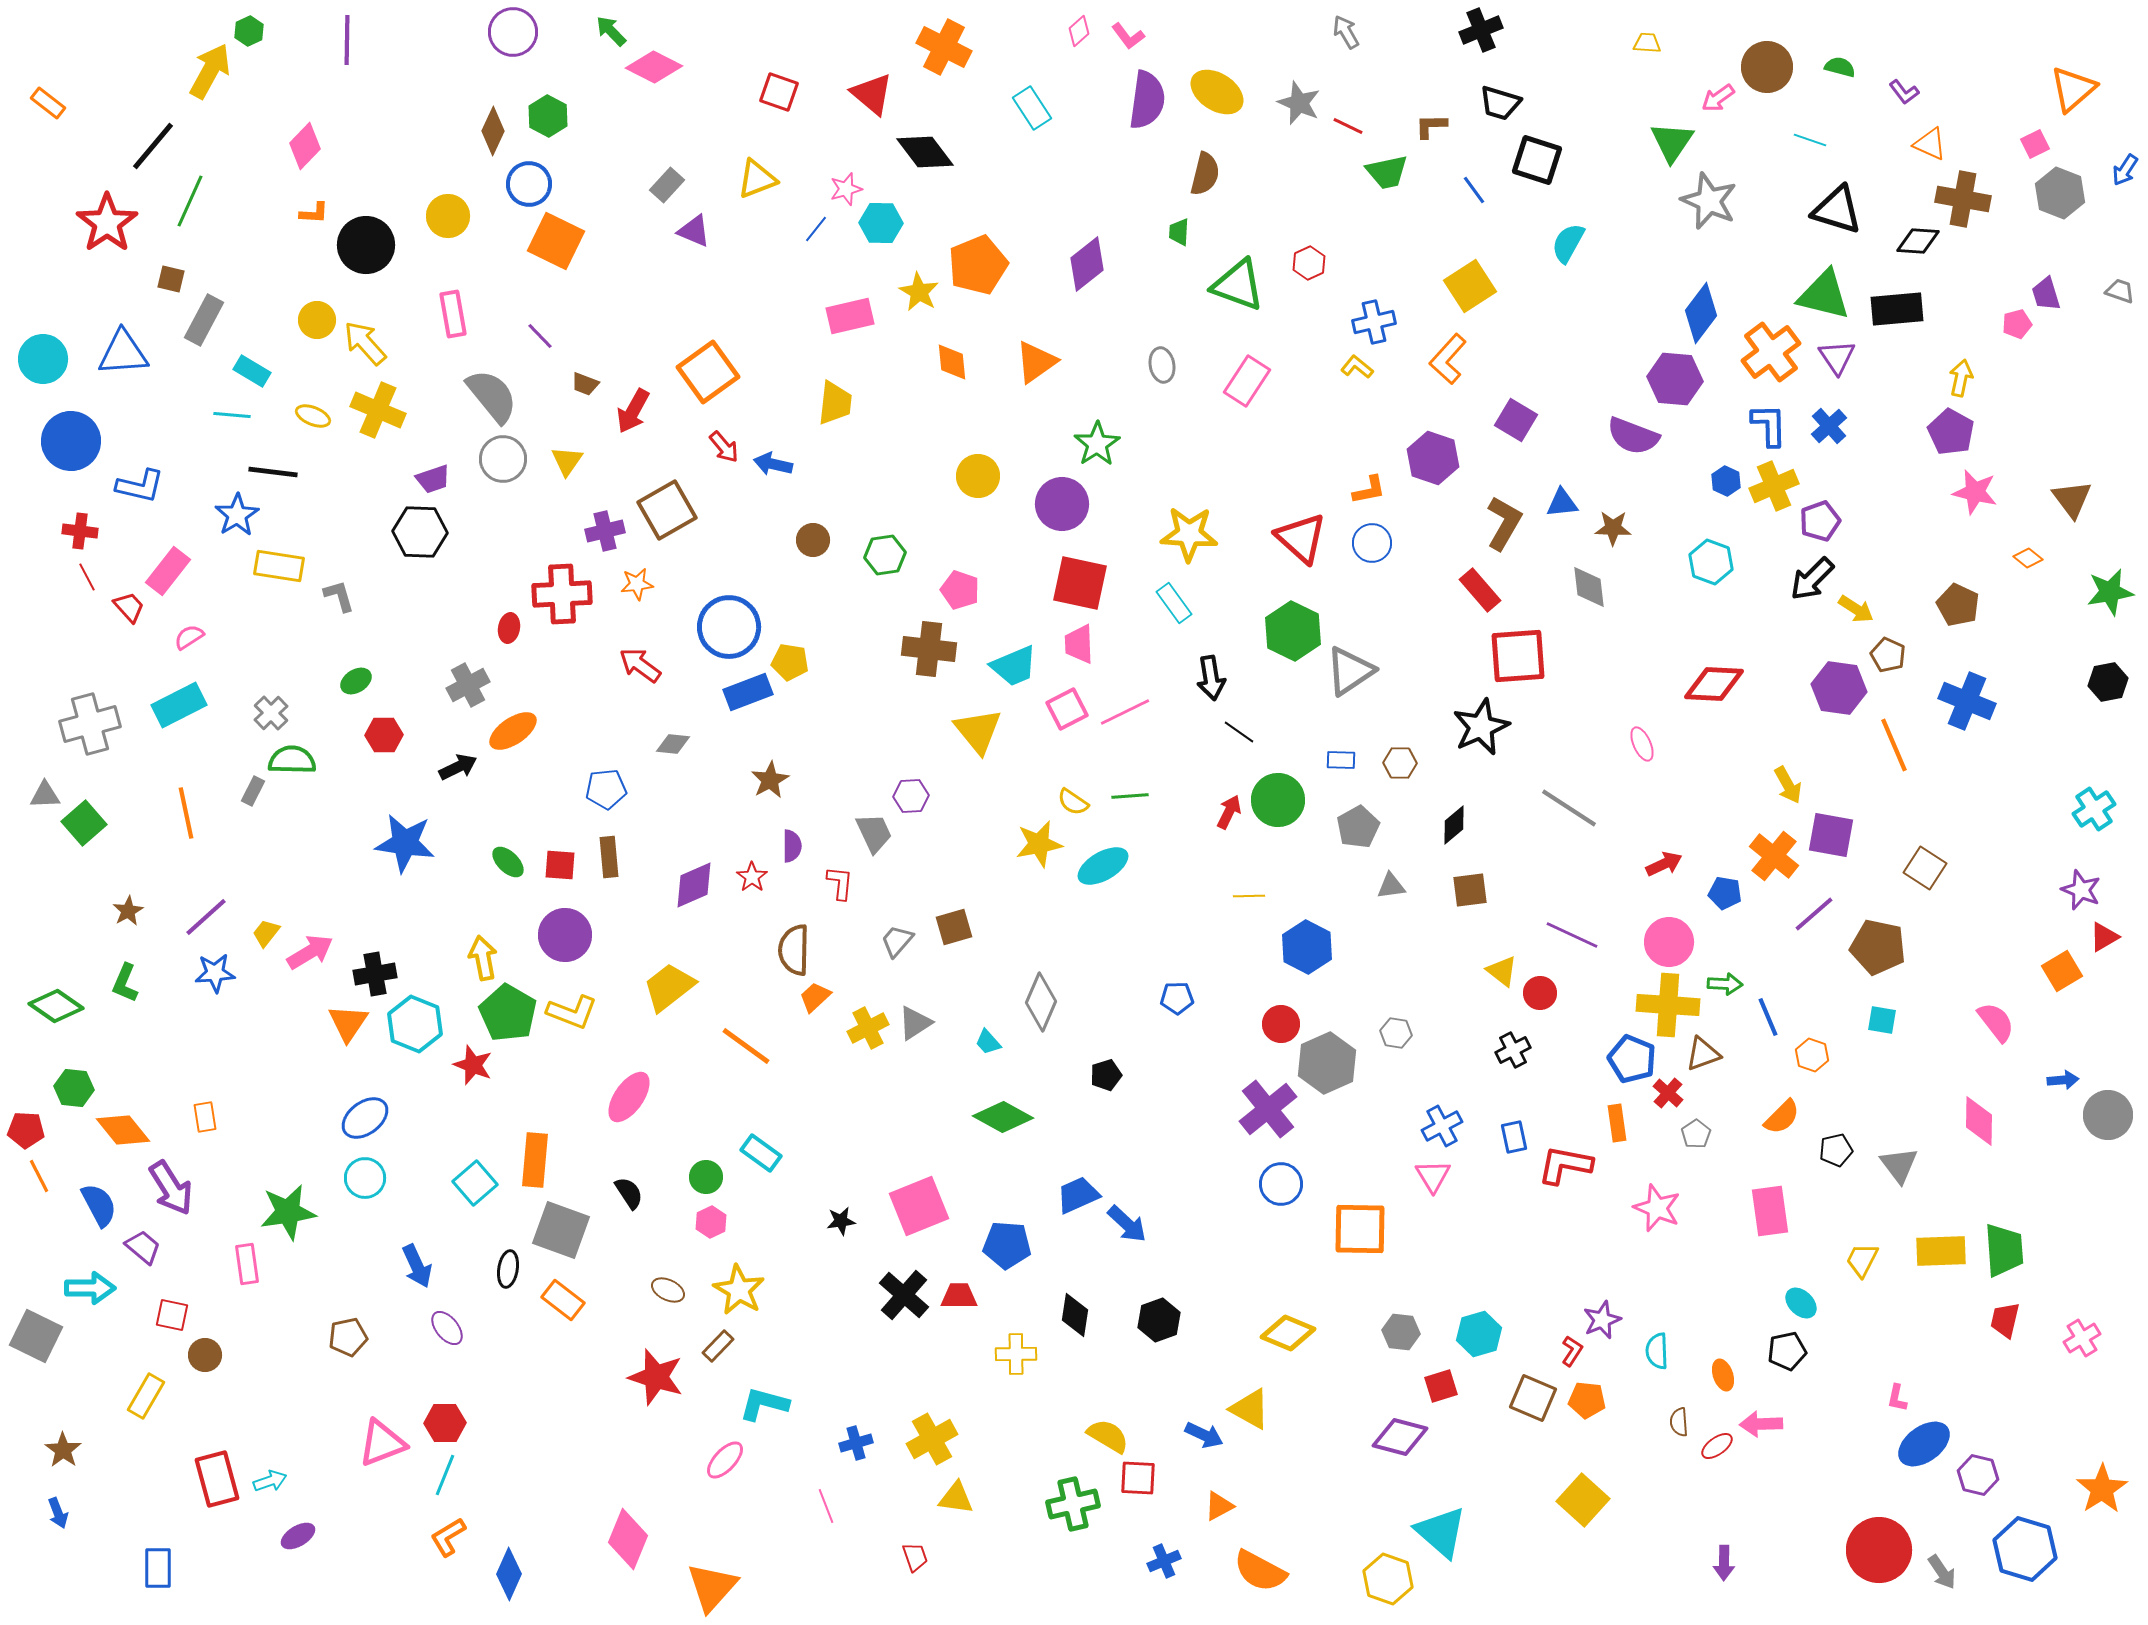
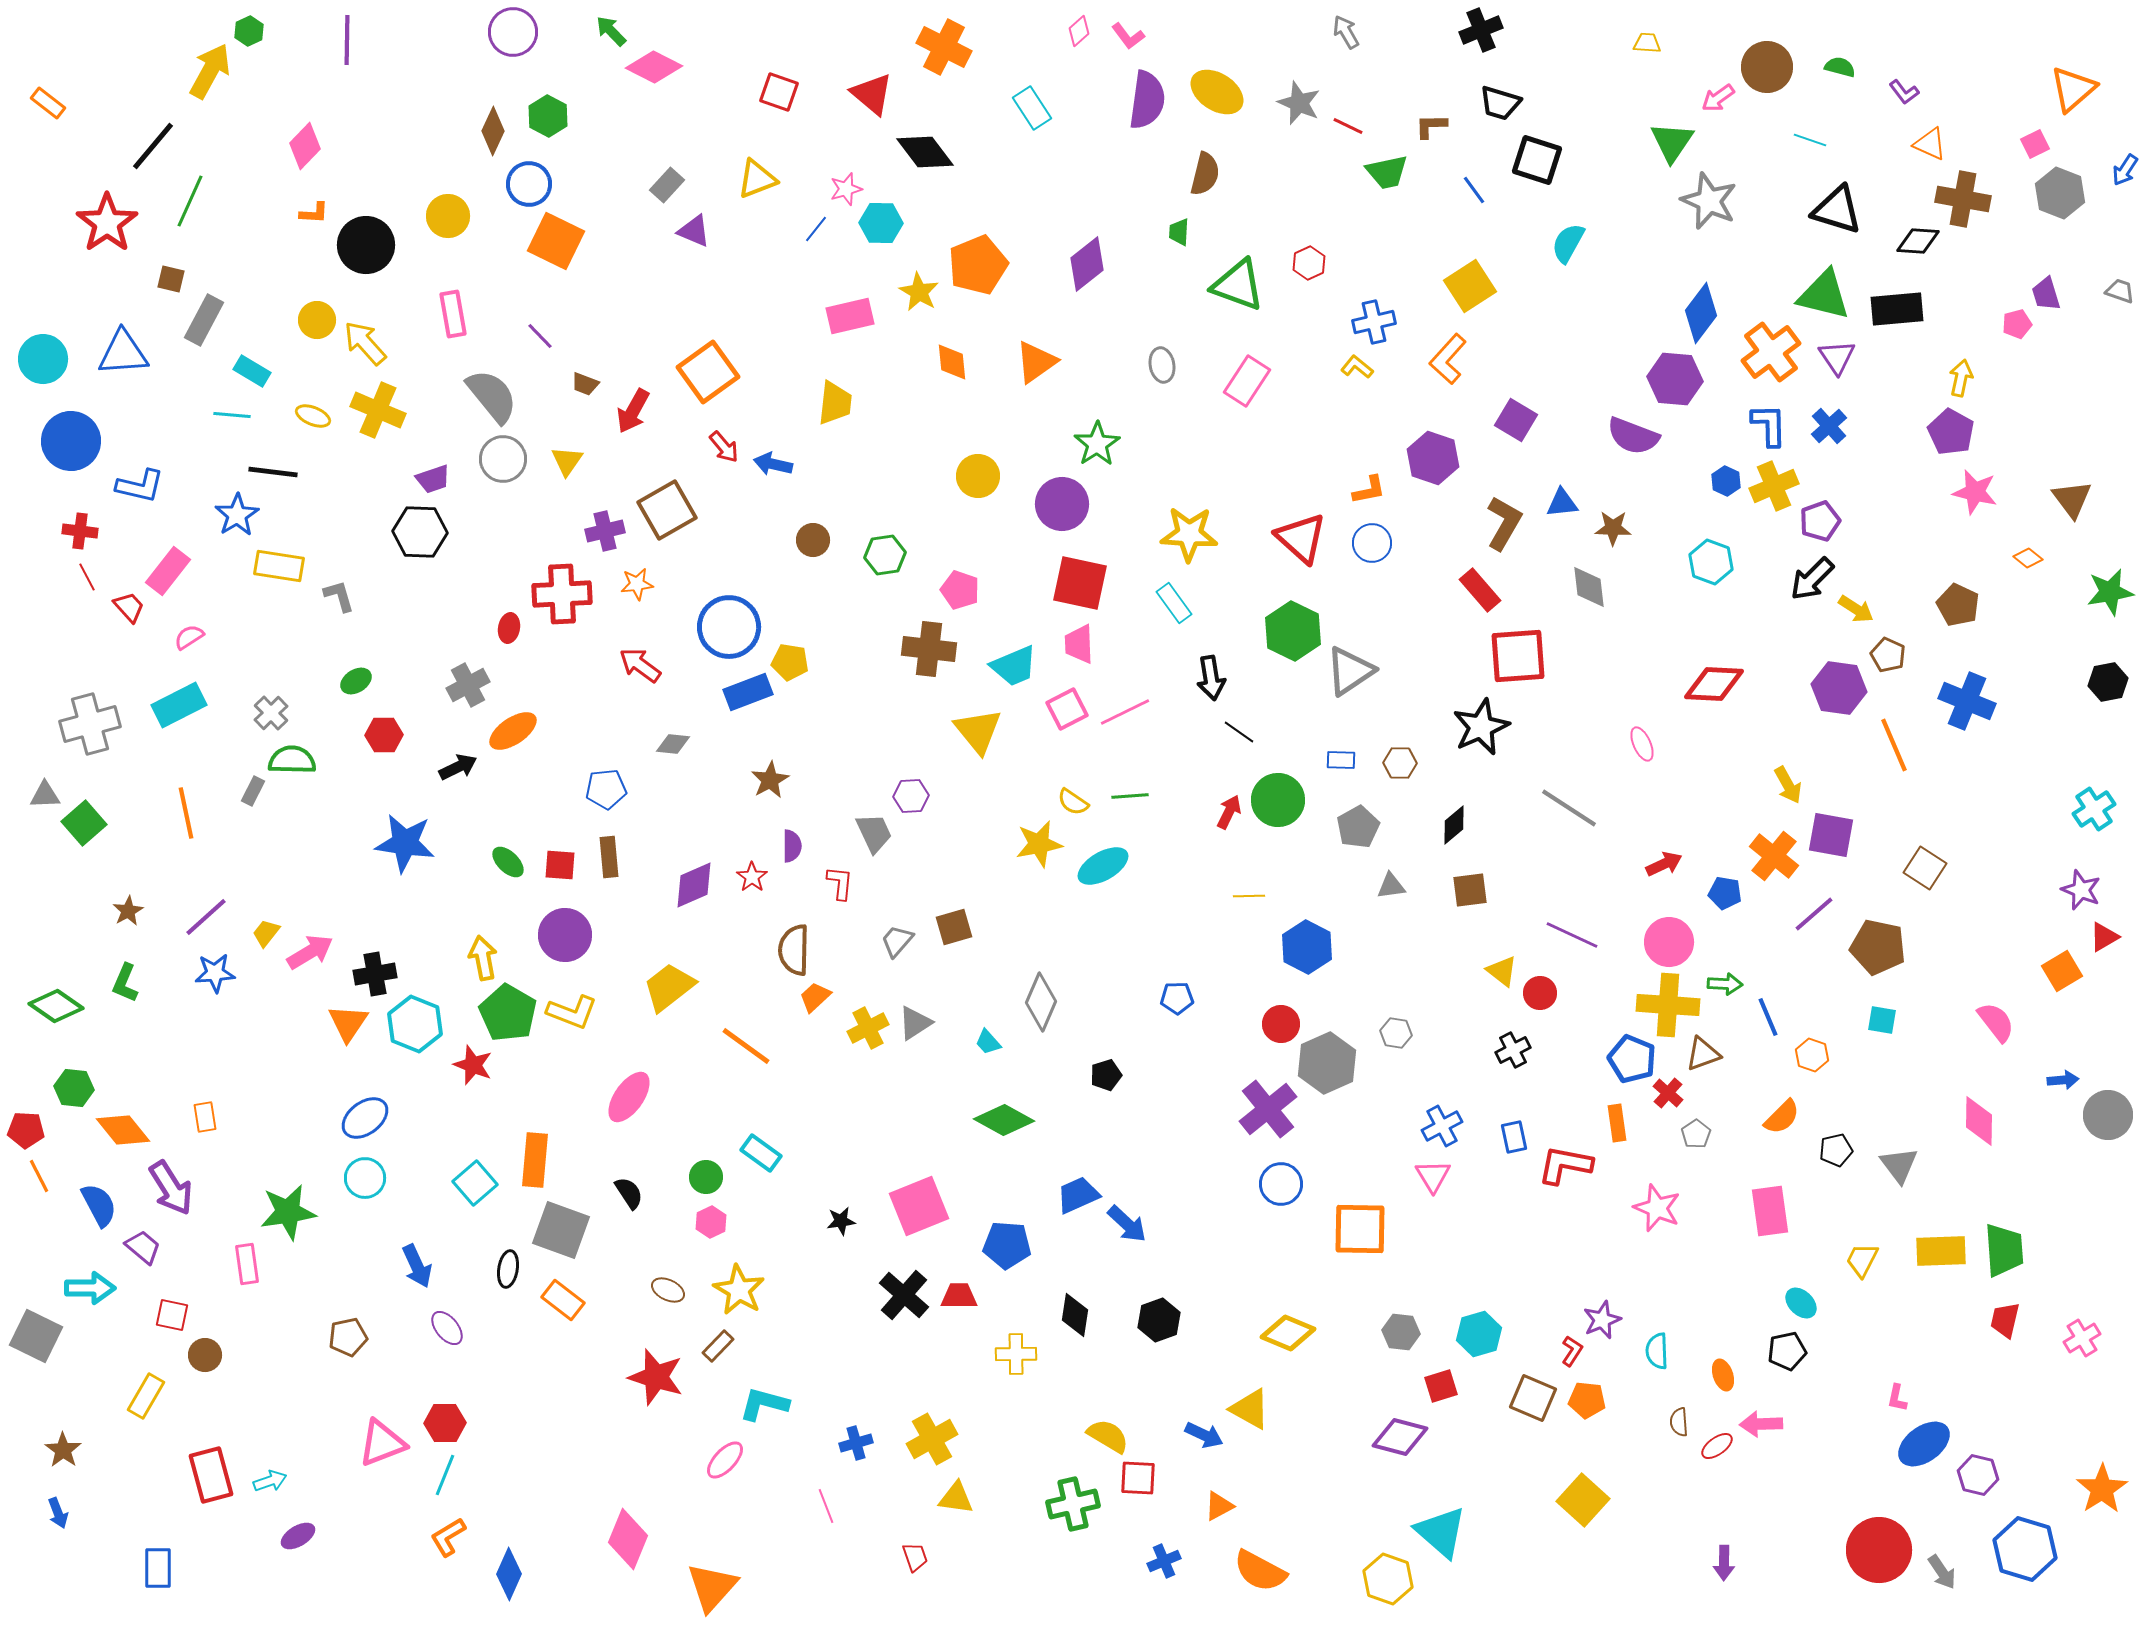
green diamond at (1003, 1117): moved 1 px right, 3 px down
red rectangle at (217, 1479): moved 6 px left, 4 px up
